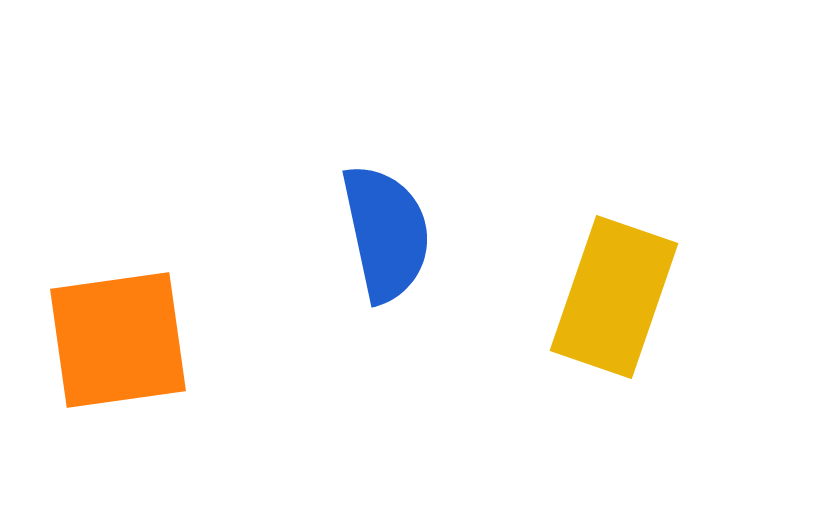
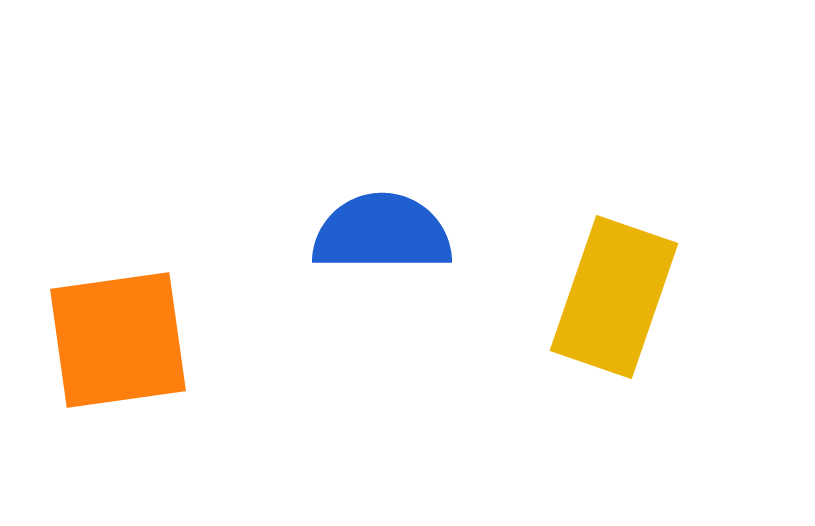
blue semicircle: moved 4 px left; rotated 78 degrees counterclockwise
